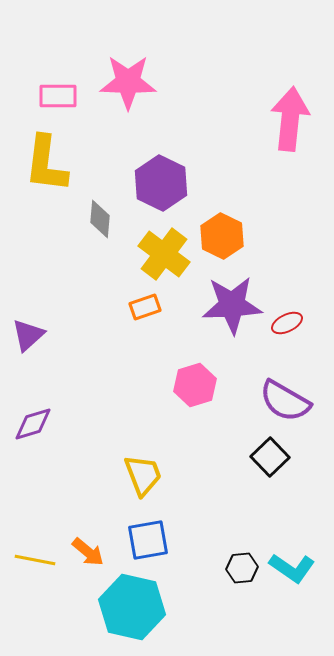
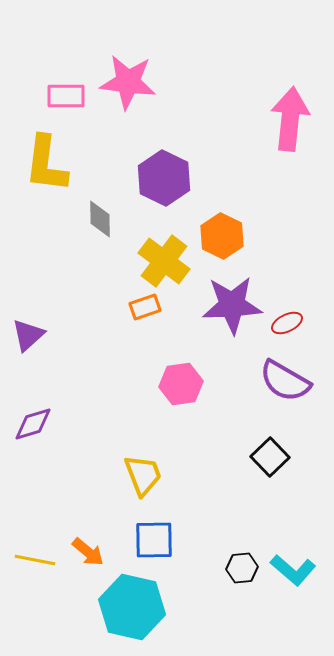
pink star: rotated 6 degrees clockwise
pink rectangle: moved 8 px right
purple hexagon: moved 3 px right, 5 px up
gray diamond: rotated 6 degrees counterclockwise
yellow cross: moved 7 px down
pink hexagon: moved 14 px left, 1 px up; rotated 9 degrees clockwise
purple semicircle: moved 20 px up
blue square: moved 6 px right; rotated 9 degrees clockwise
cyan L-shape: moved 1 px right, 2 px down; rotated 6 degrees clockwise
